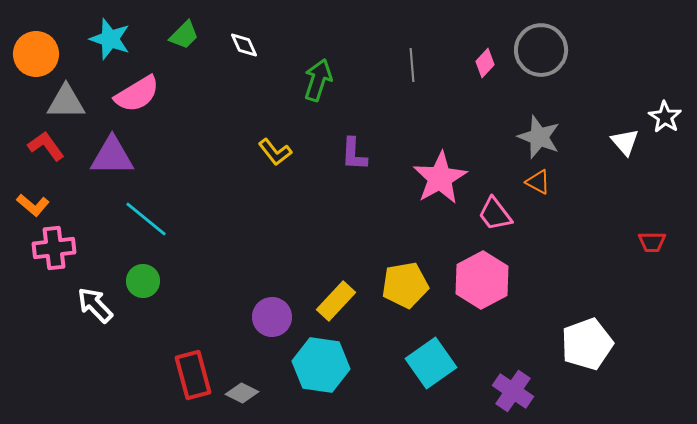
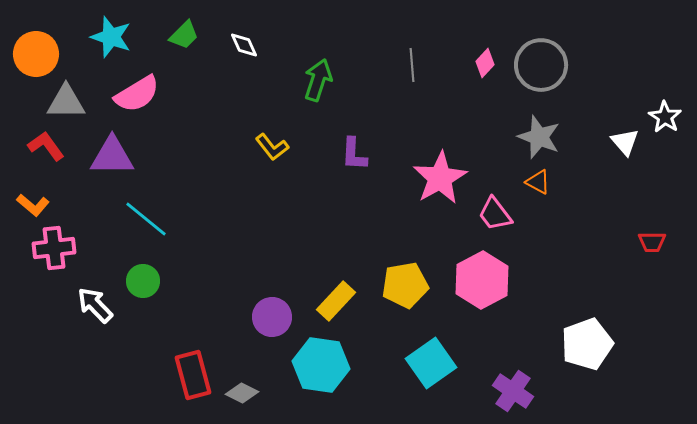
cyan star: moved 1 px right, 2 px up
gray circle: moved 15 px down
yellow L-shape: moved 3 px left, 5 px up
